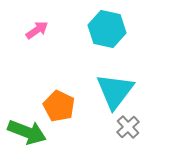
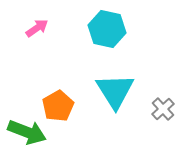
pink arrow: moved 2 px up
cyan triangle: rotated 9 degrees counterclockwise
orange pentagon: moved 1 px left; rotated 16 degrees clockwise
gray cross: moved 35 px right, 18 px up
